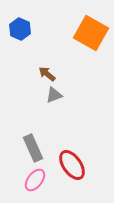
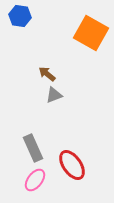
blue hexagon: moved 13 px up; rotated 15 degrees counterclockwise
